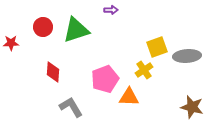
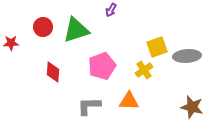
purple arrow: rotated 120 degrees clockwise
pink pentagon: moved 3 px left, 13 px up
orange triangle: moved 4 px down
gray L-shape: moved 18 px right, 1 px up; rotated 60 degrees counterclockwise
